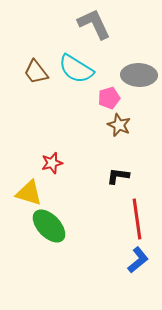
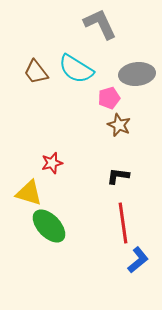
gray L-shape: moved 6 px right
gray ellipse: moved 2 px left, 1 px up; rotated 8 degrees counterclockwise
red line: moved 14 px left, 4 px down
